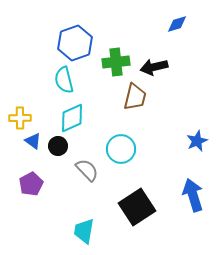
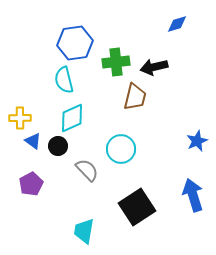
blue hexagon: rotated 12 degrees clockwise
